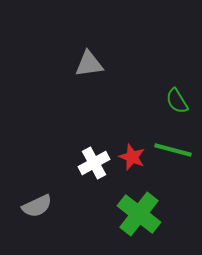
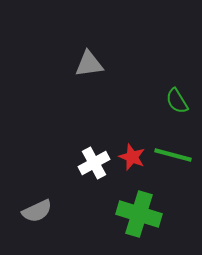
green line: moved 5 px down
gray semicircle: moved 5 px down
green cross: rotated 21 degrees counterclockwise
